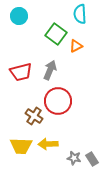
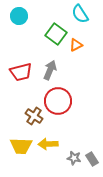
cyan semicircle: rotated 30 degrees counterclockwise
orange triangle: moved 1 px up
